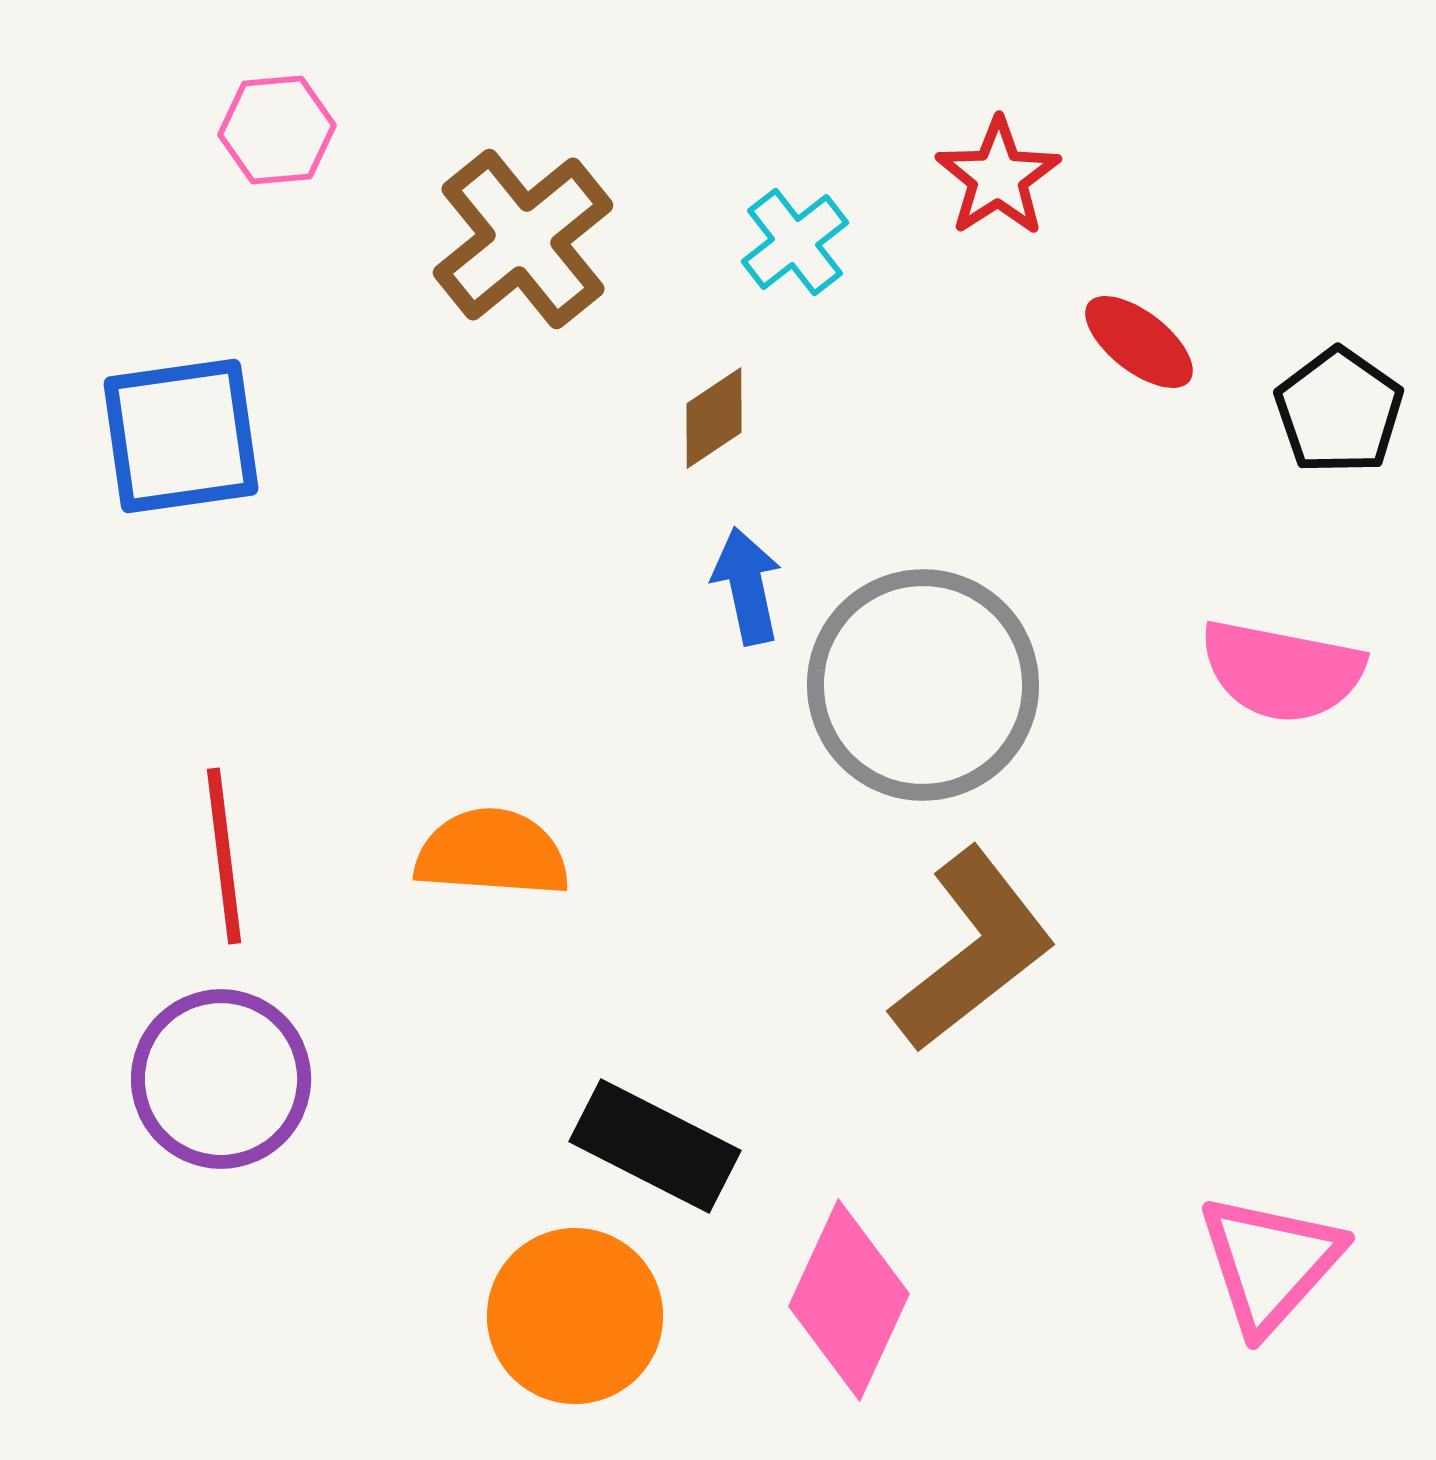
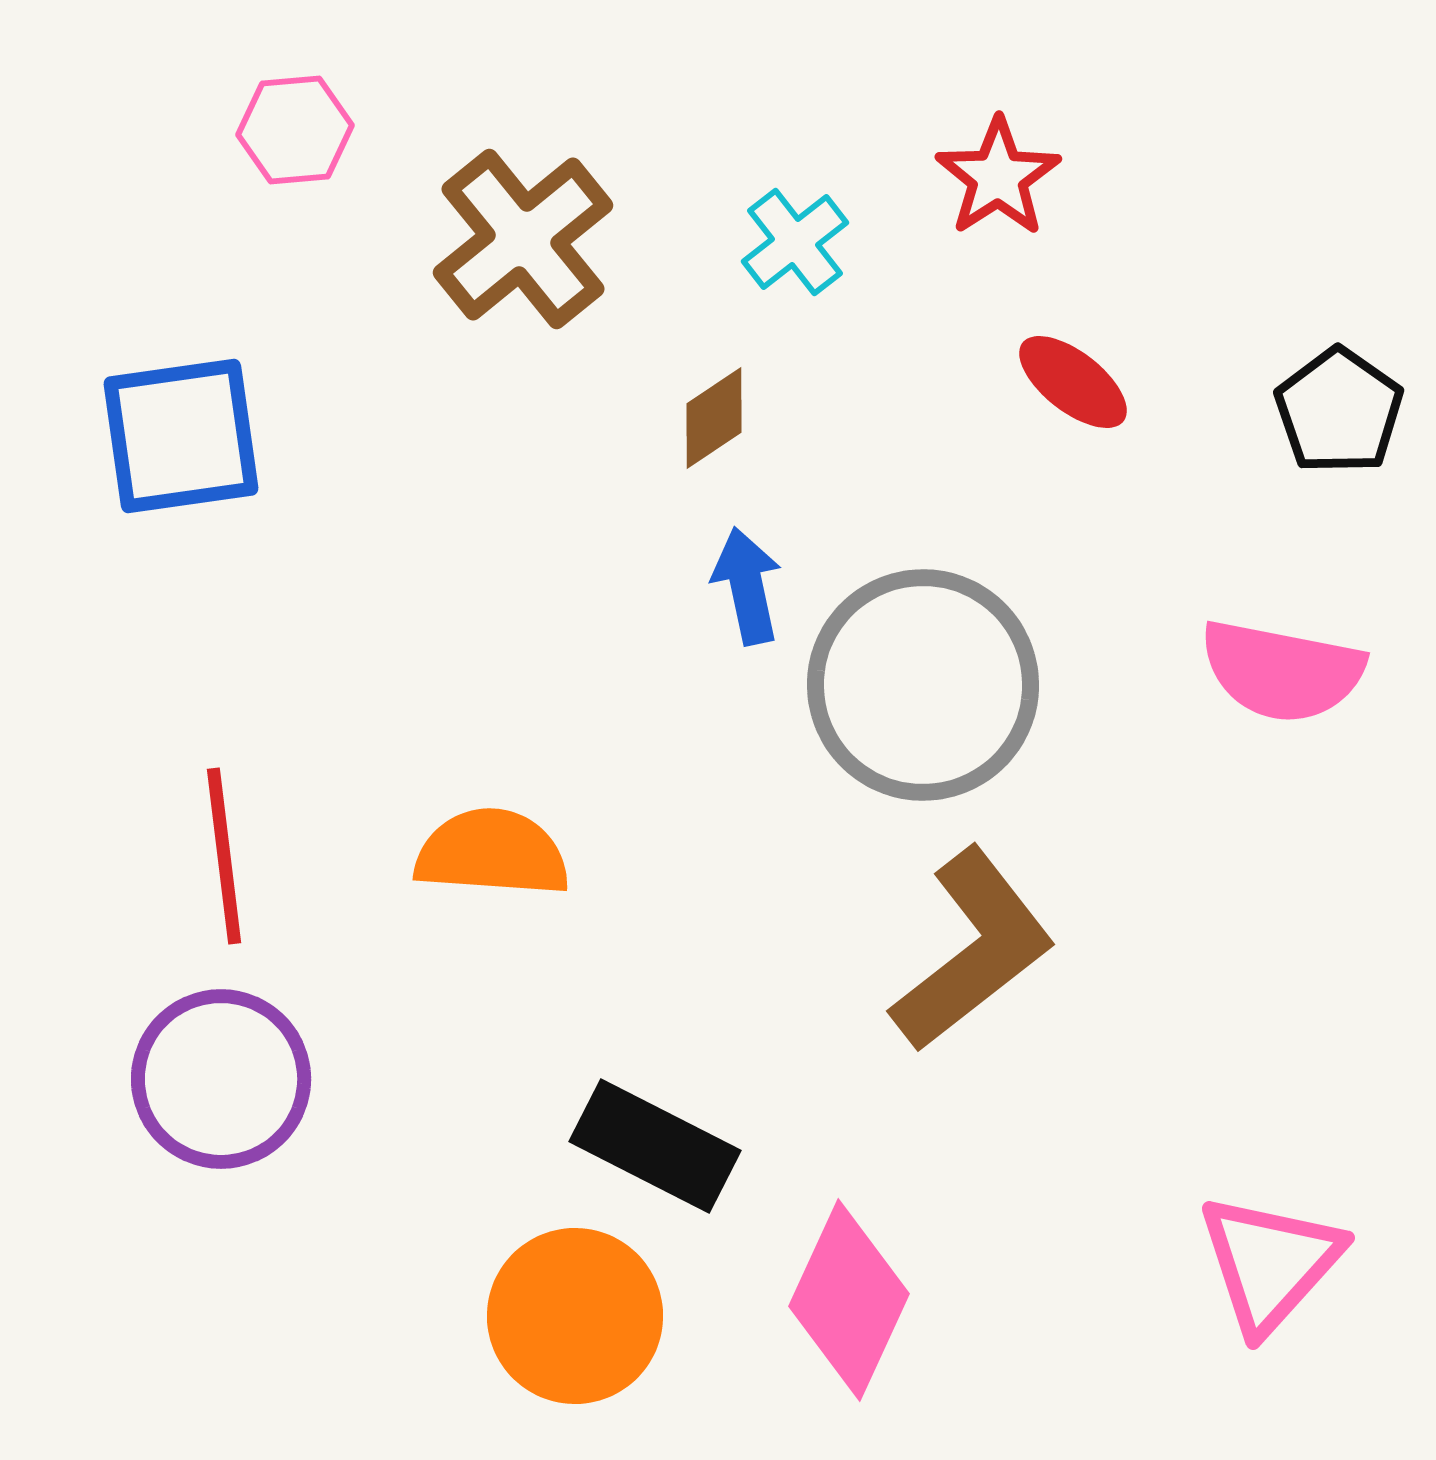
pink hexagon: moved 18 px right
red ellipse: moved 66 px left, 40 px down
